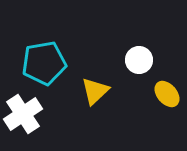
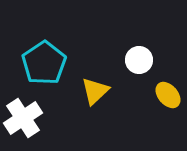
cyan pentagon: rotated 24 degrees counterclockwise
yellow ellipse: moved 1 px right, 1 px down
white cross: moved 4 px down
